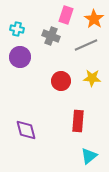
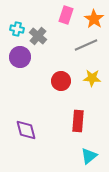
gray cross: moved 13 px left; rotated 18 degrees clockwise
